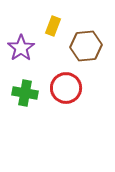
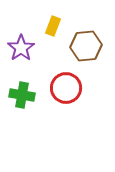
green cross: moved 3 px left, 2 px down
